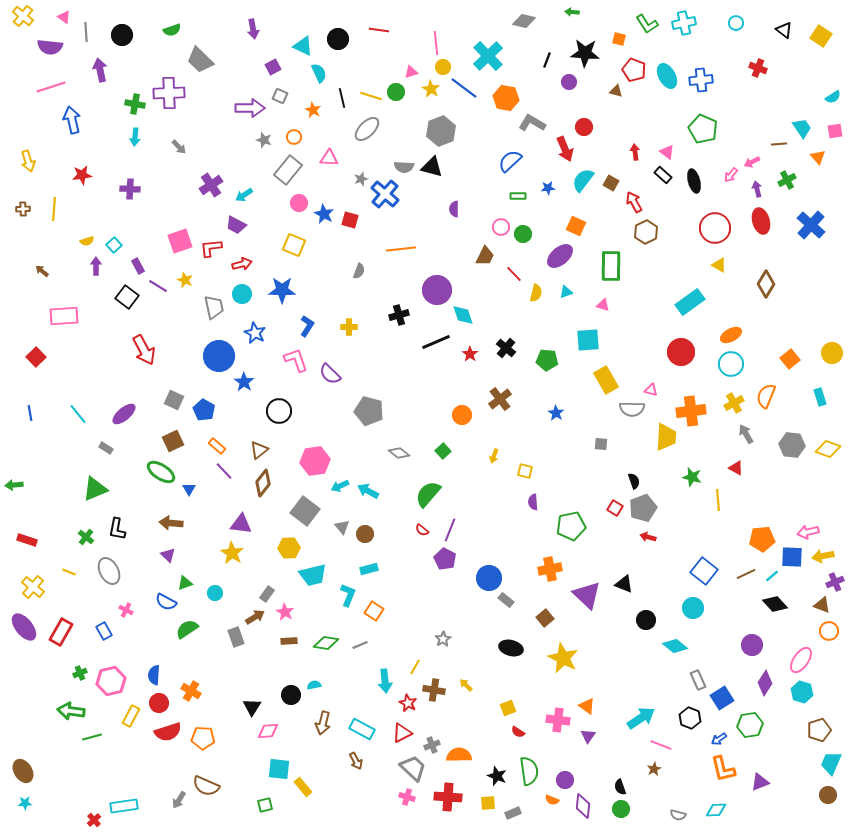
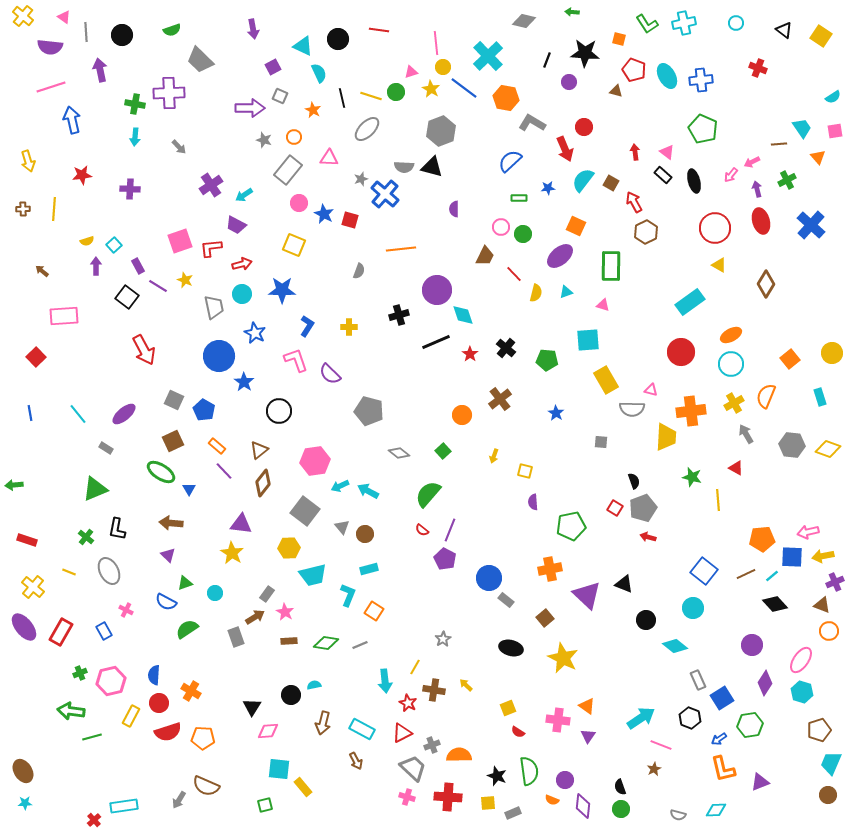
green rectangle at (518, 196): moved 1 px right, 2 px down
gray square at (601, 444): moved 2 px up
